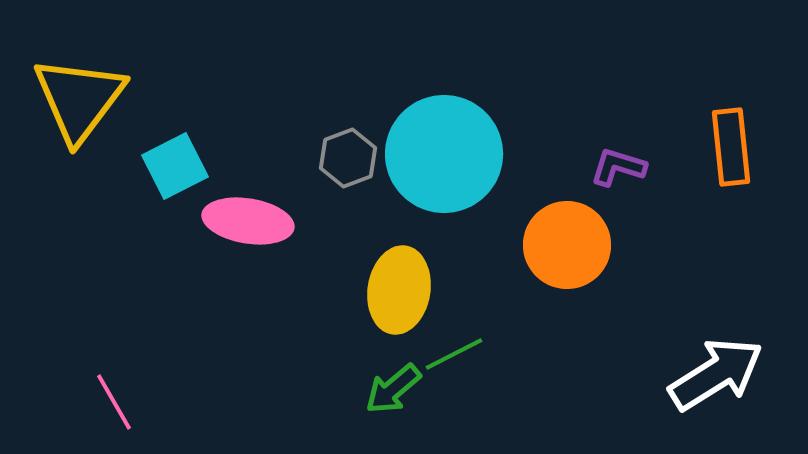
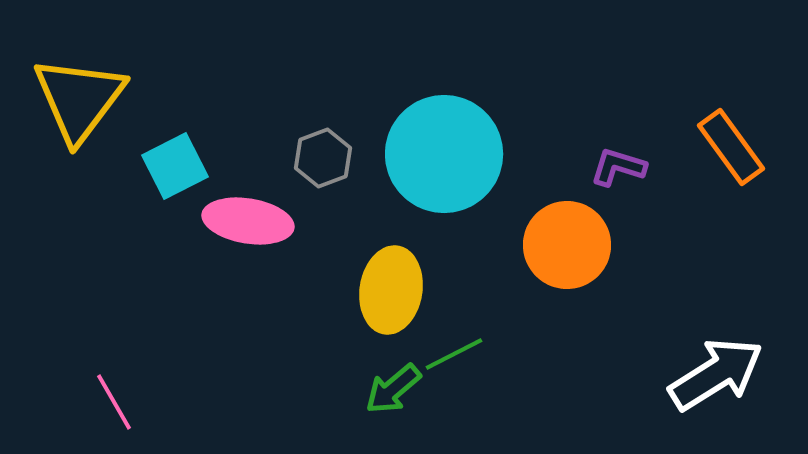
orange rectangle: rotated 30 degrees counterclockwise
gray hexagon: moved 25 px left
yellow ellipse: moved 8 px left
